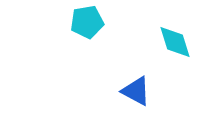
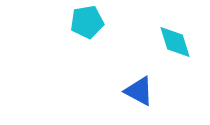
blue triangle: moved 3 px right
